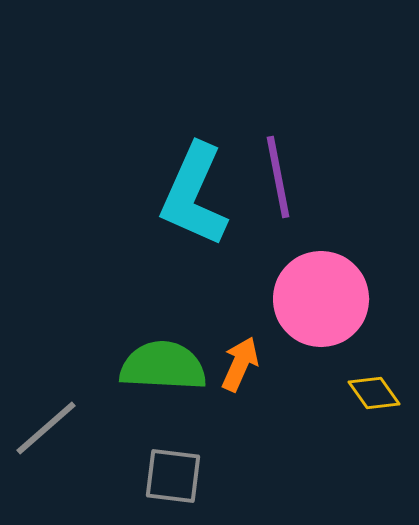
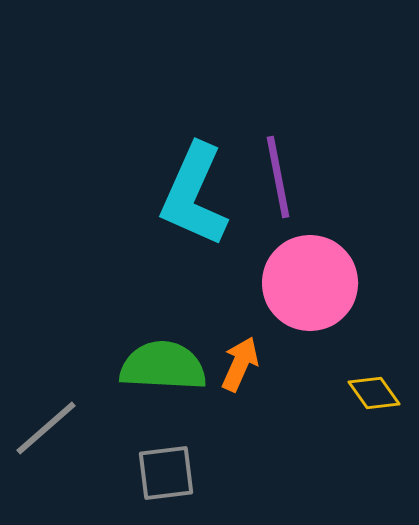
pink circle: moved 11 px left, 16 px up
gray square: moved 7 px left, 3 px up; rotated 14 degrees counterclockwise
